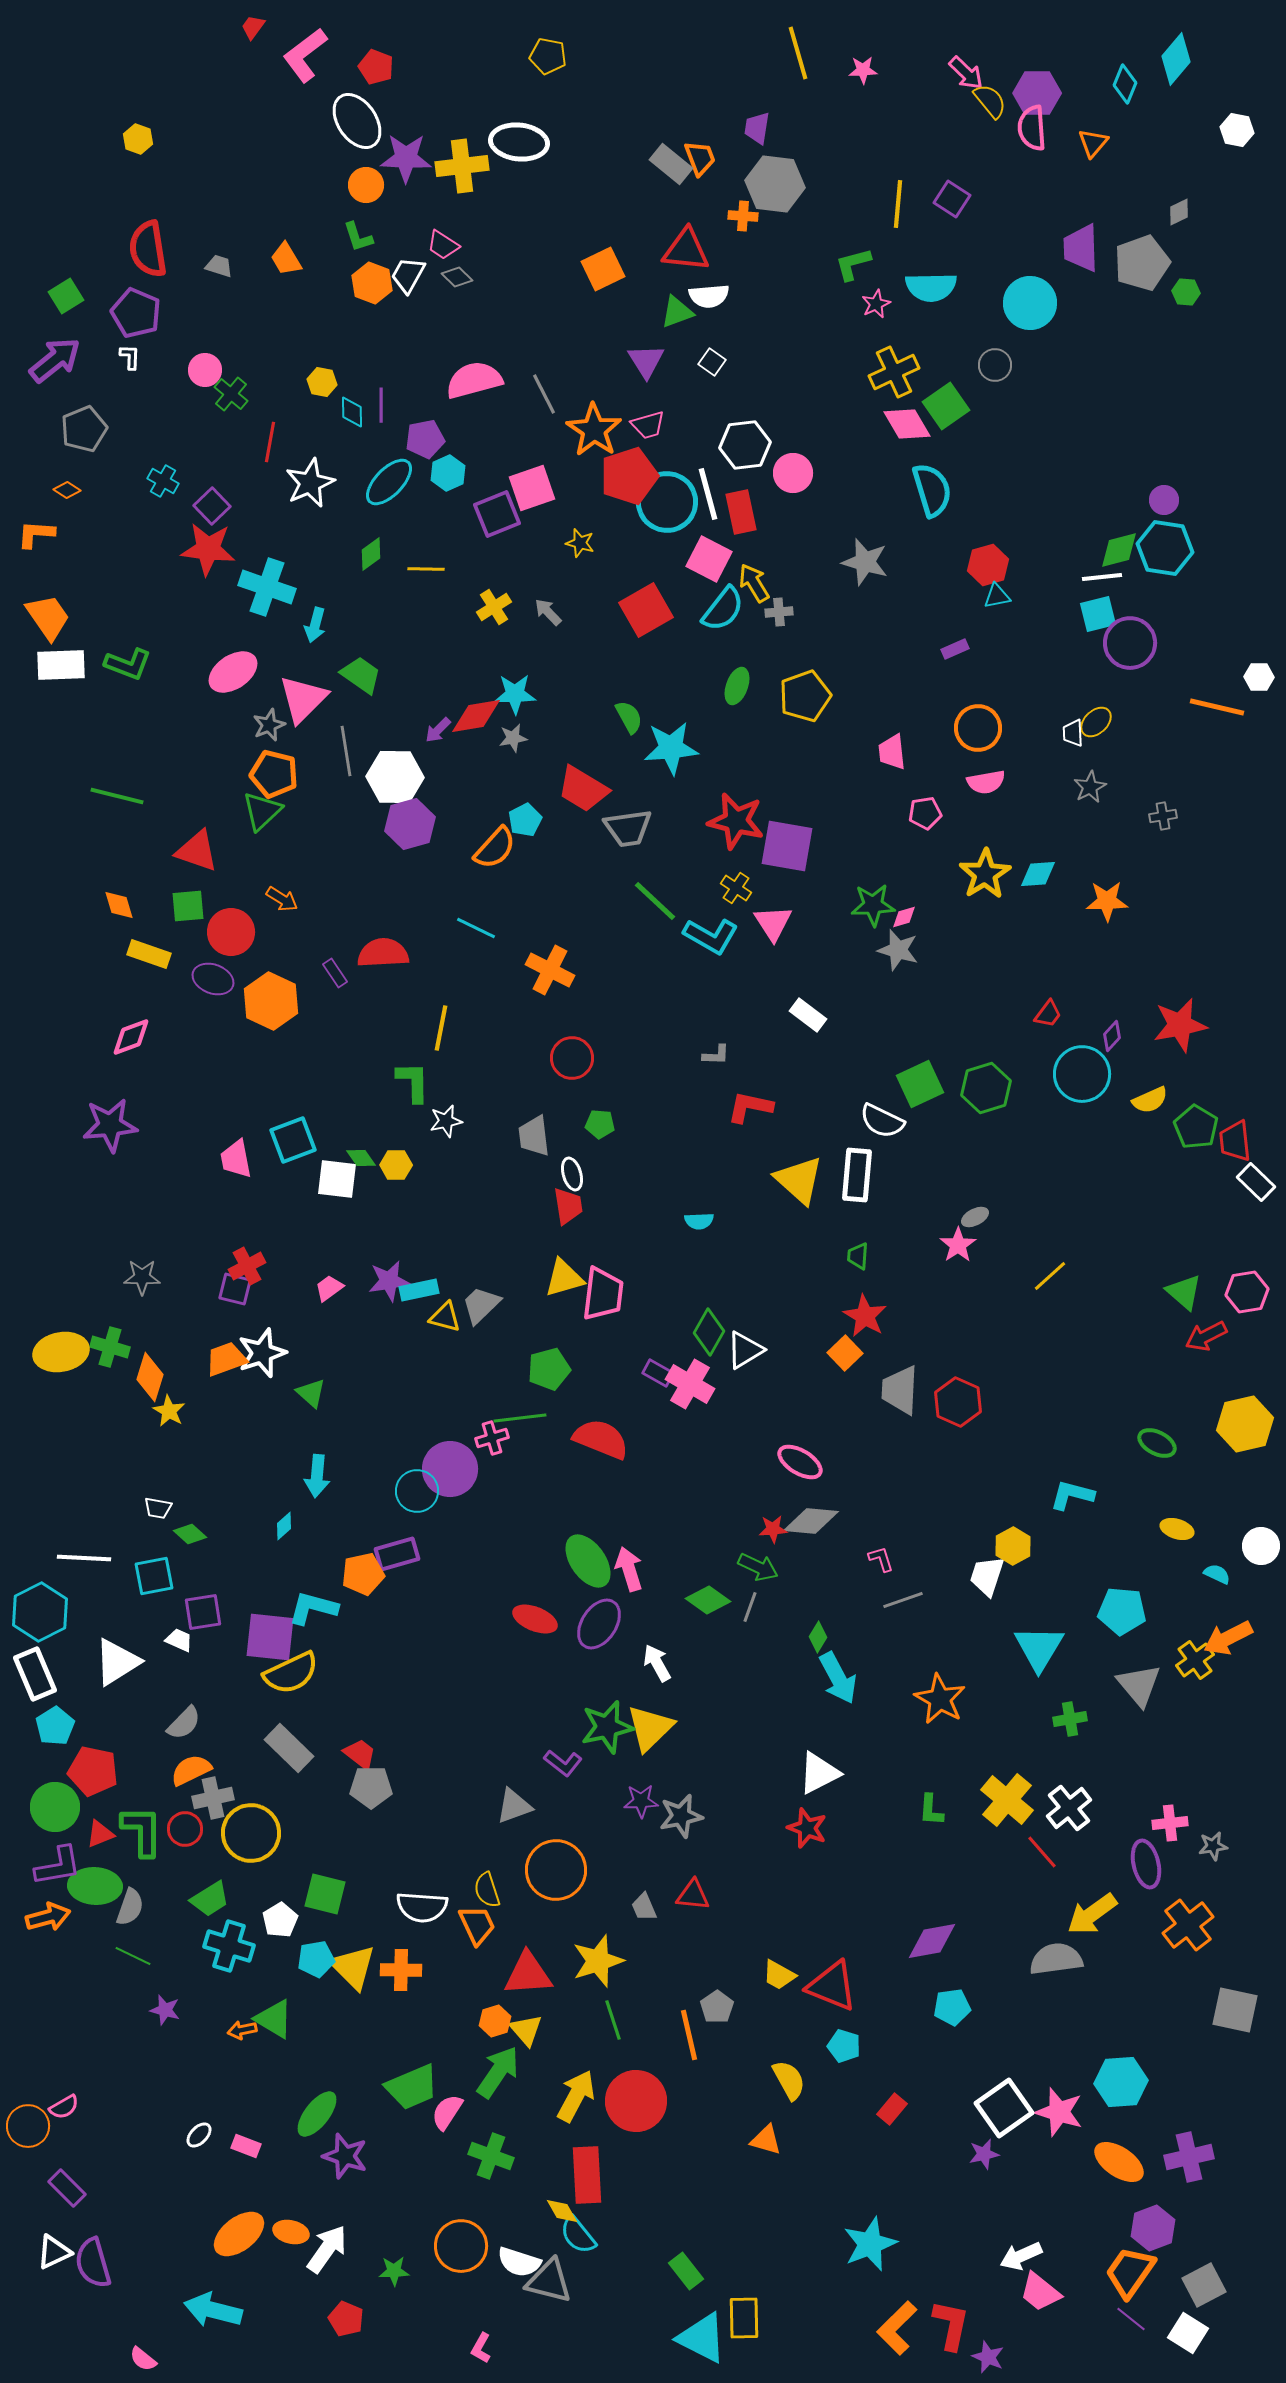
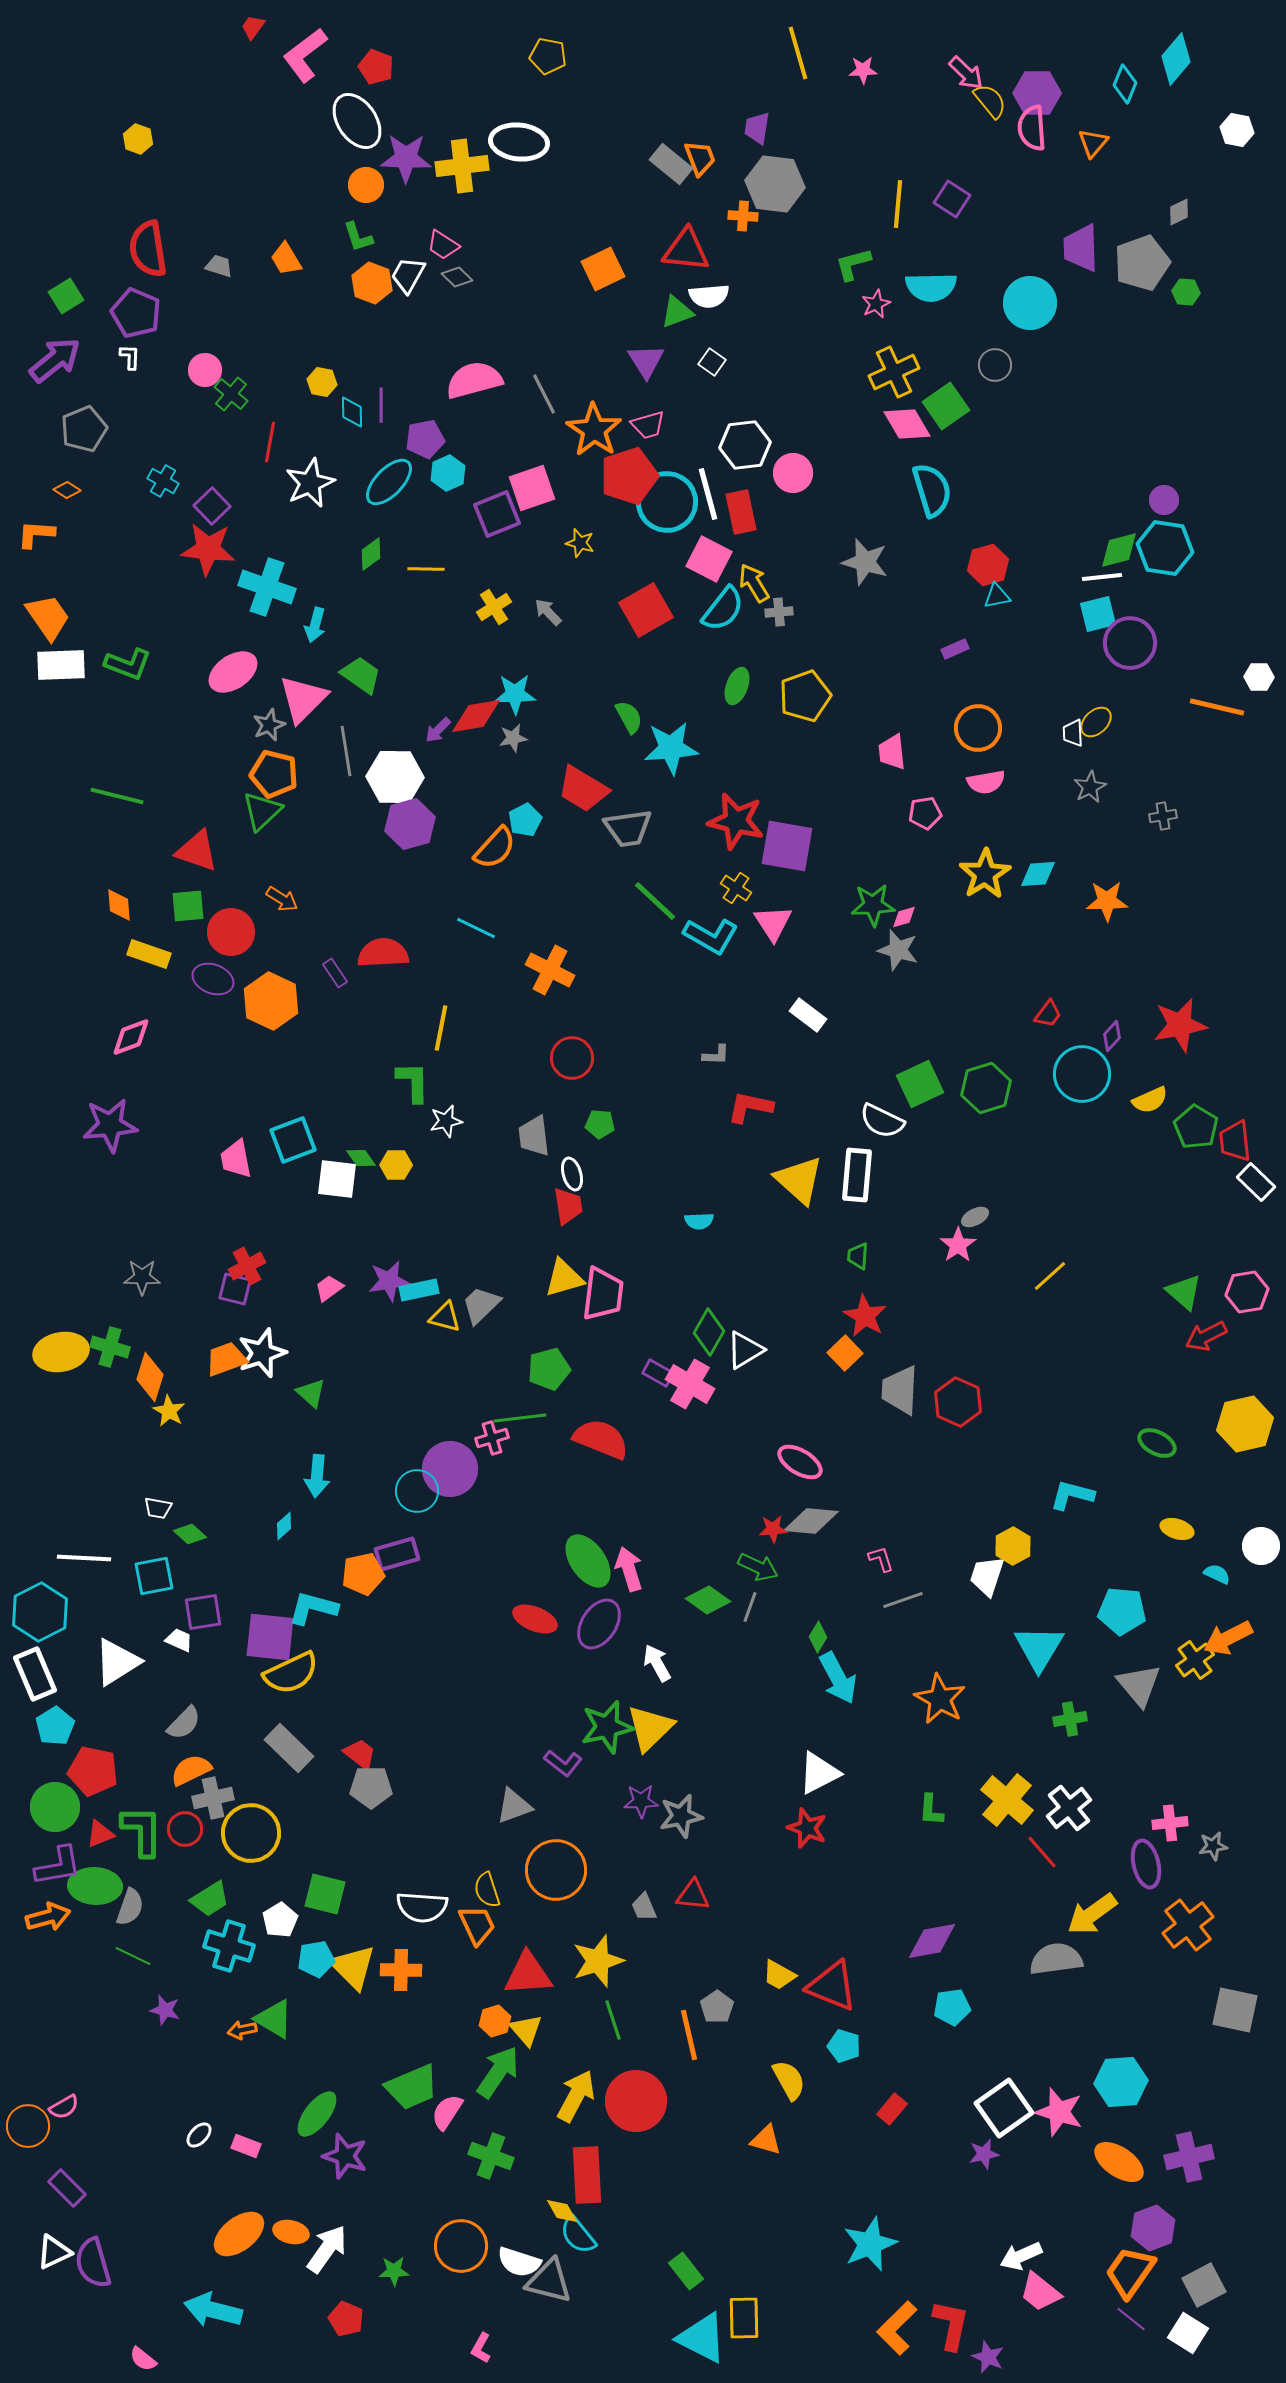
orange diamond at (119, 905): rotated 12 degrees clockwise
